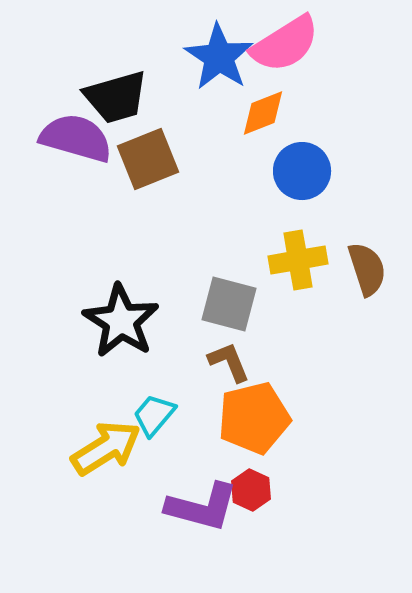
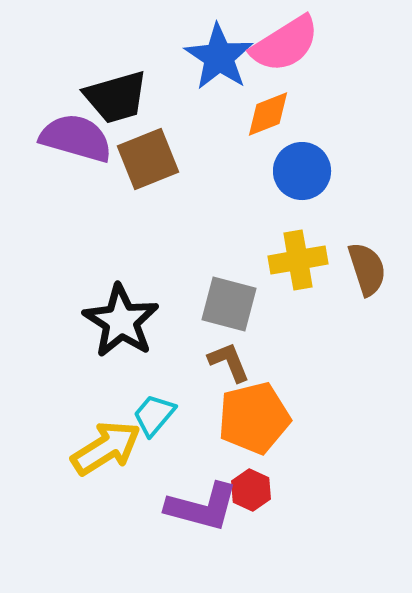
orange diamond: moved 5 px right, 1 px down
